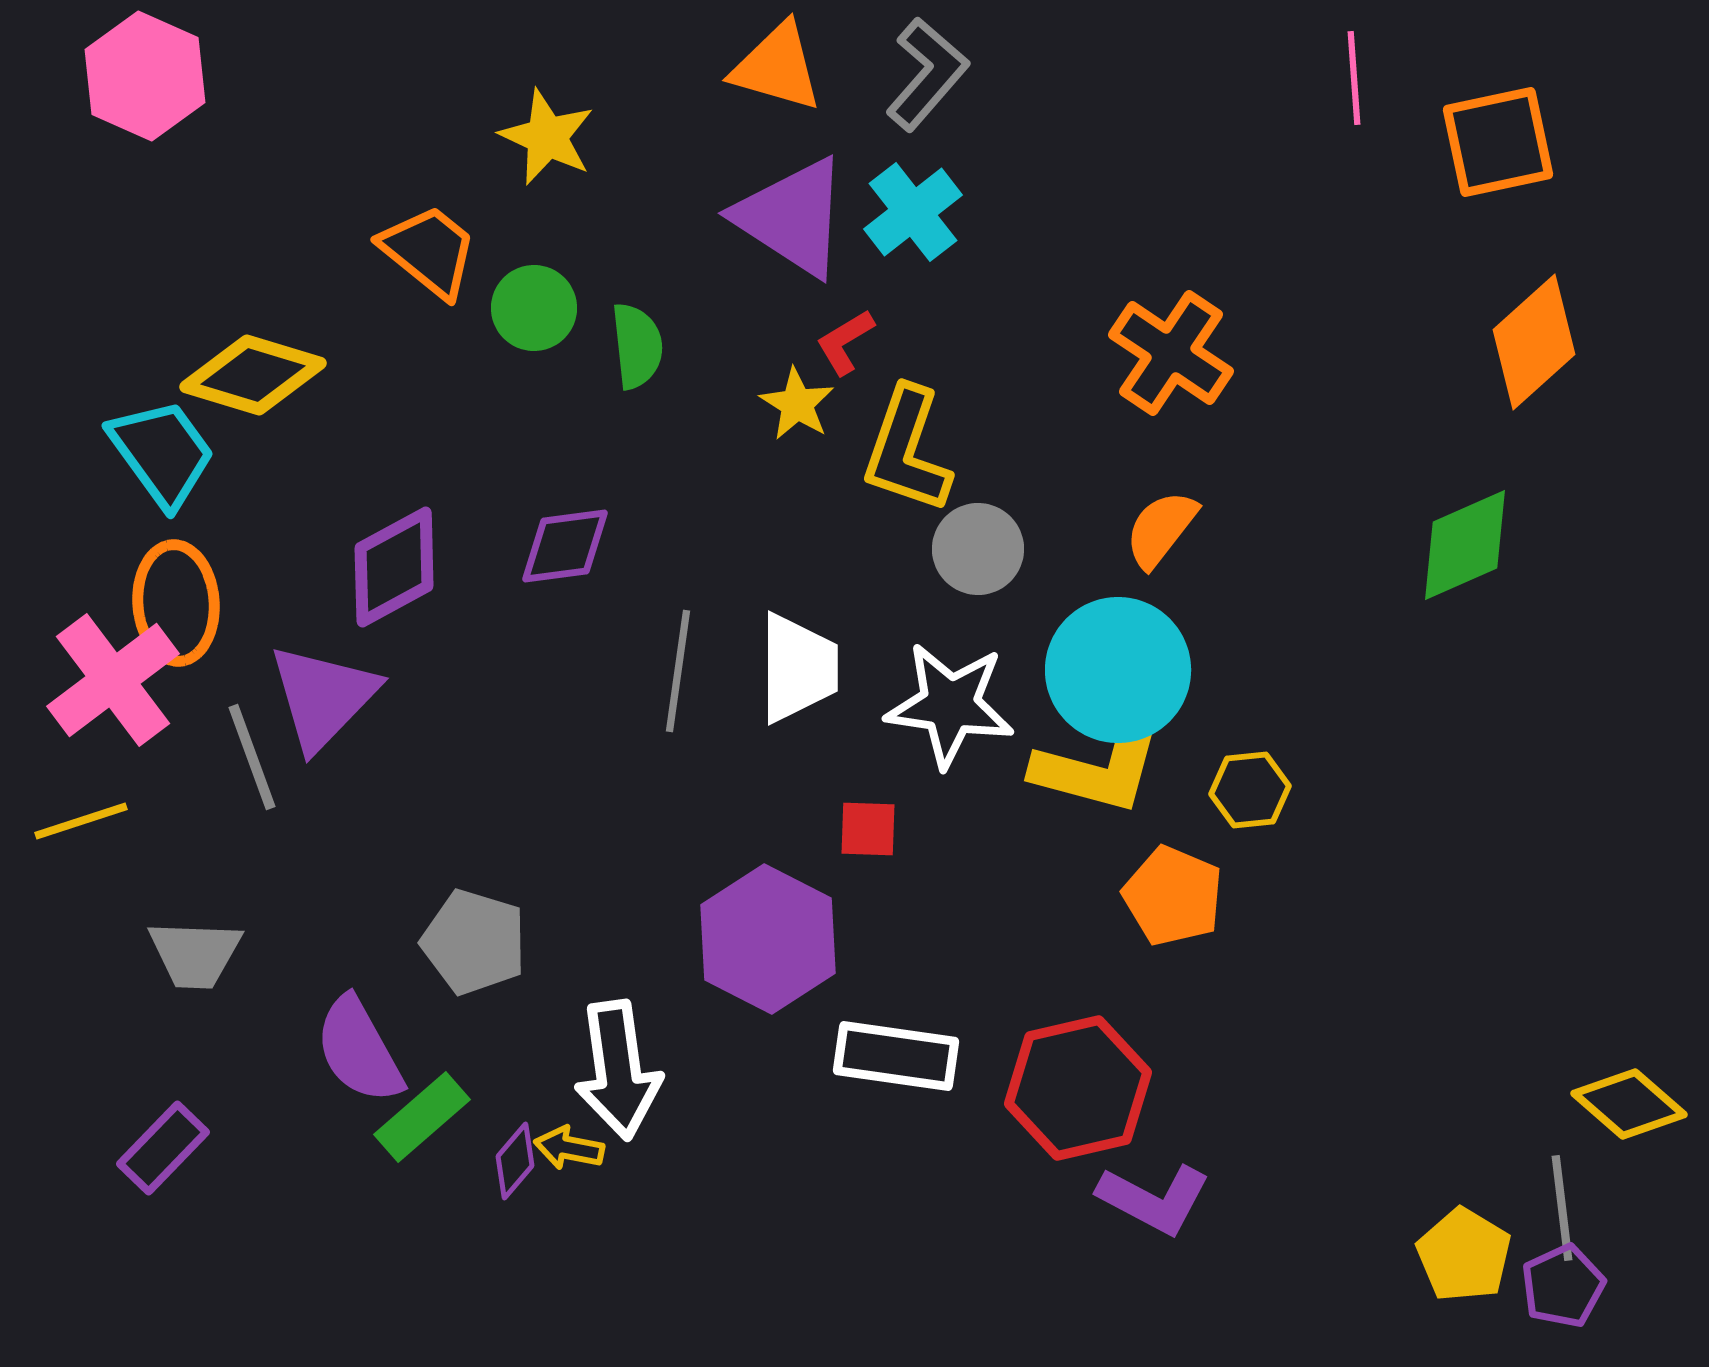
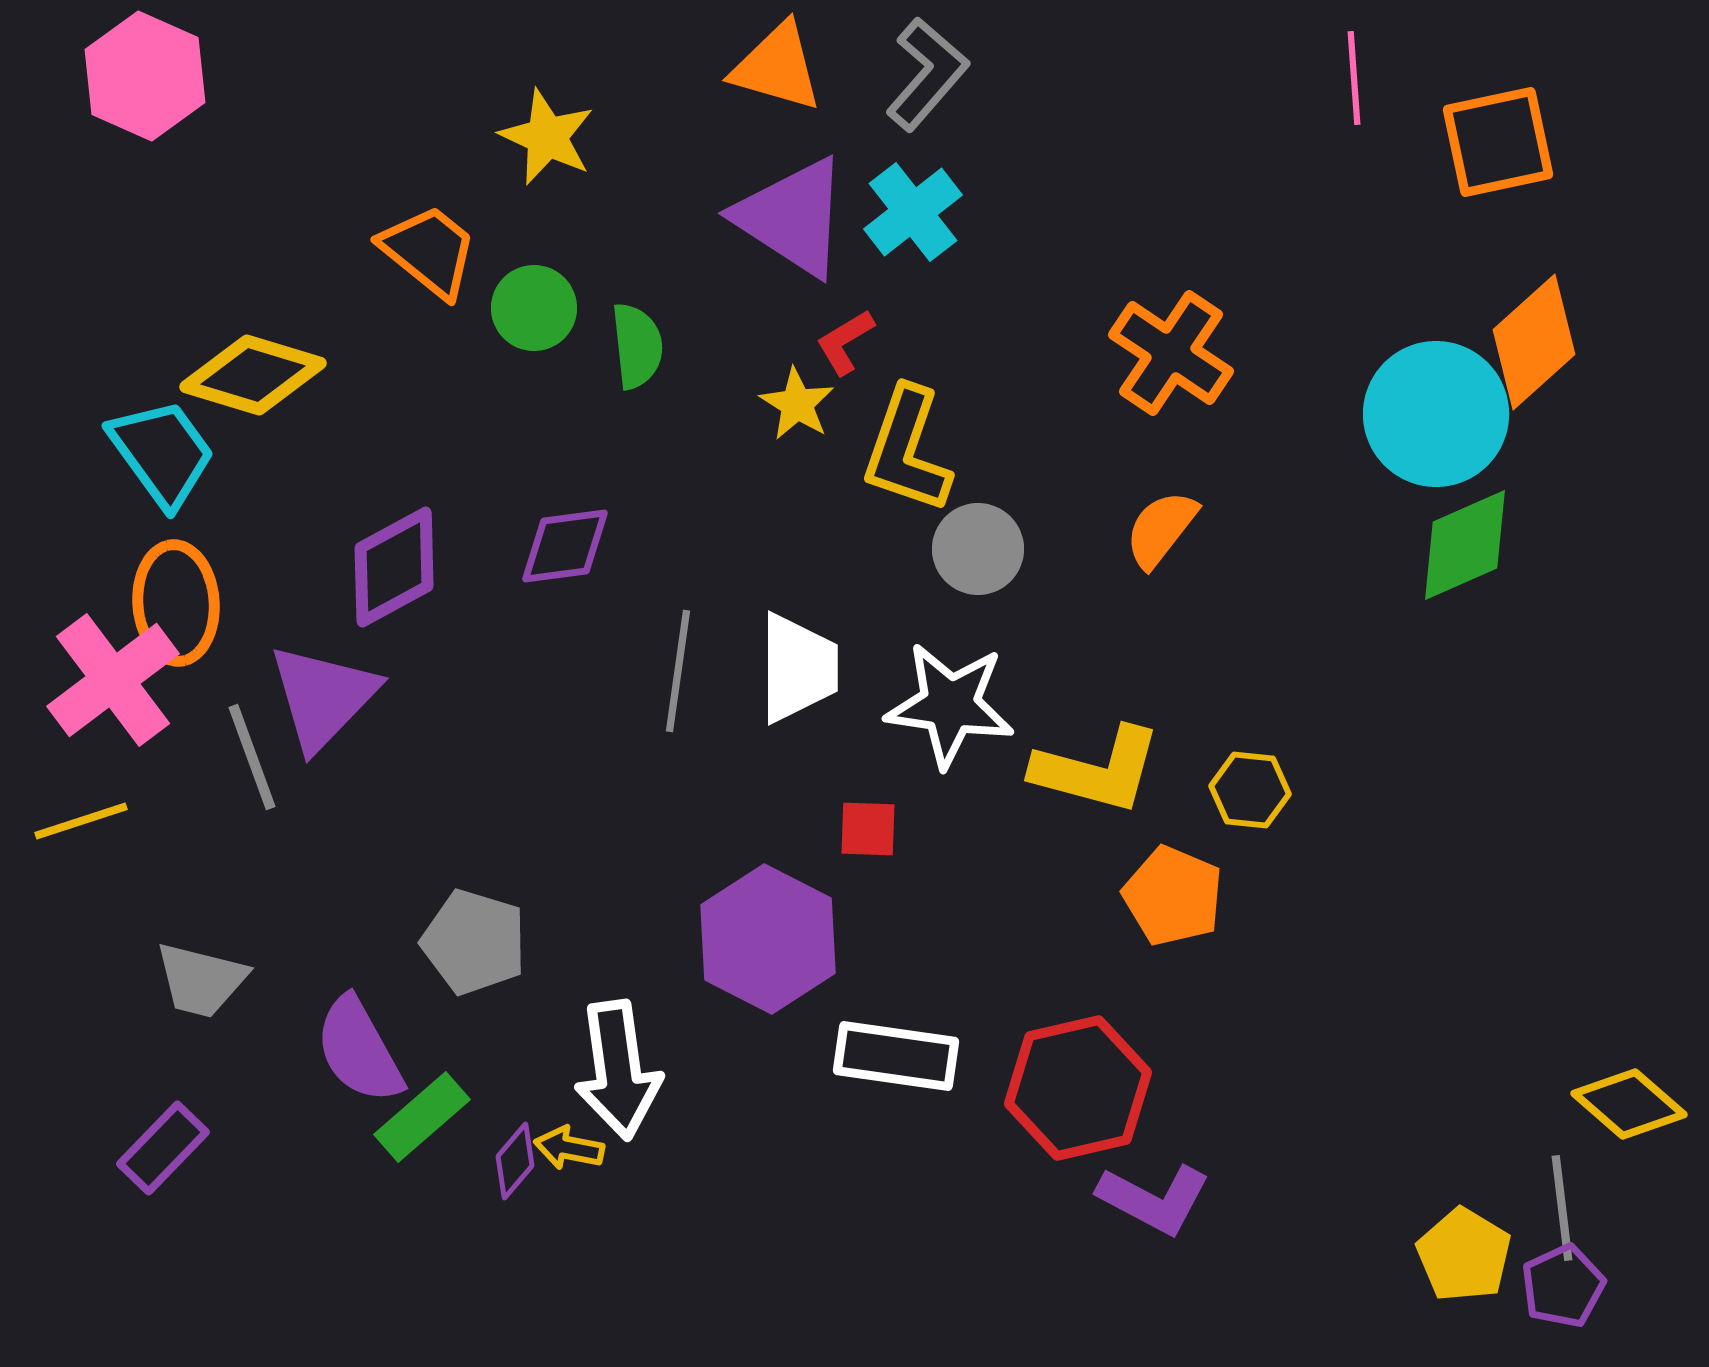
cyan circle at (1118, 670): moved 318 px right, 256 px up
yellow hexagon at (1250, 790): rotated 12 degrees clockwise
gray trapezoid at (195, 954): moved 6 px right, 26 px down; rotated 12 degrees clockwise
